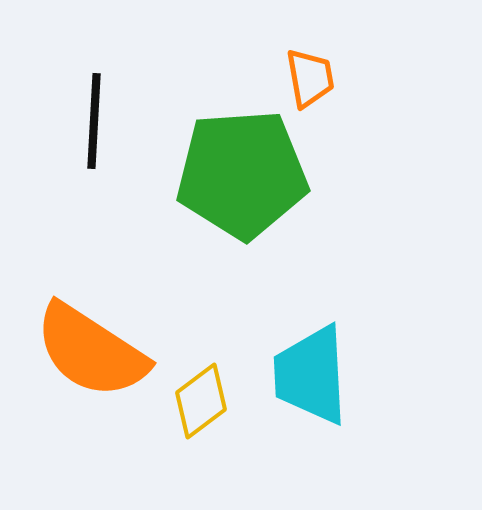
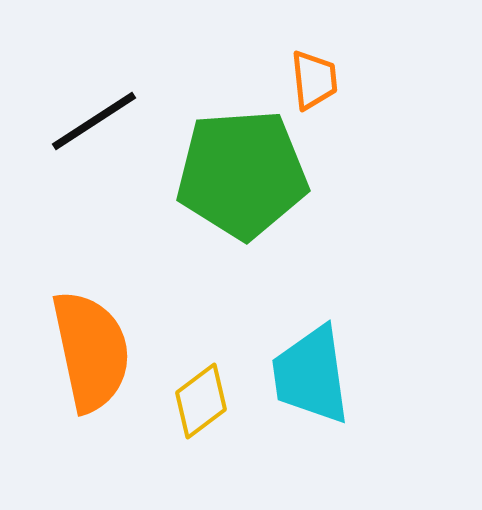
orange trapezoid: moved 4 px right, 2 px down; rotated 4 degrees clockwise
black line: rotated 54 degrees clockwise
orange semicircle: rotated 135 degrees counterclockwise
cyan trapezoid: rotated 5 degrees counterclockwise
